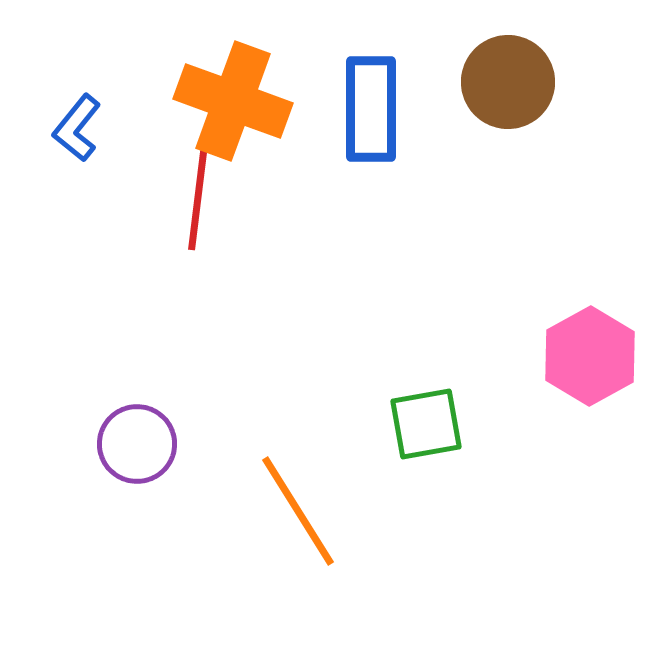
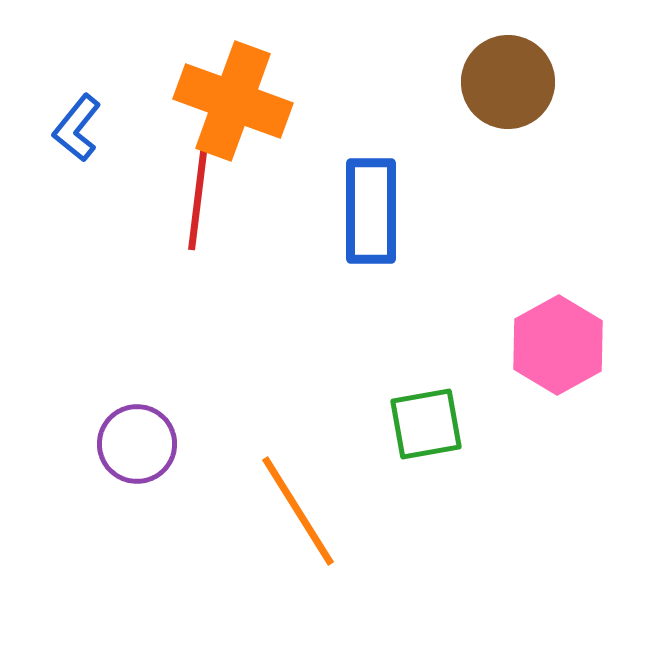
blue rectangle: moved 102 px down
pink hexagon: moved 32 px left, 11 px up
